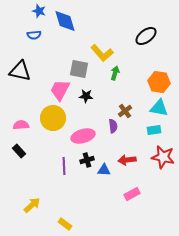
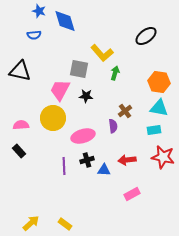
yellow arrow: moved 1 px left, 18 px down
